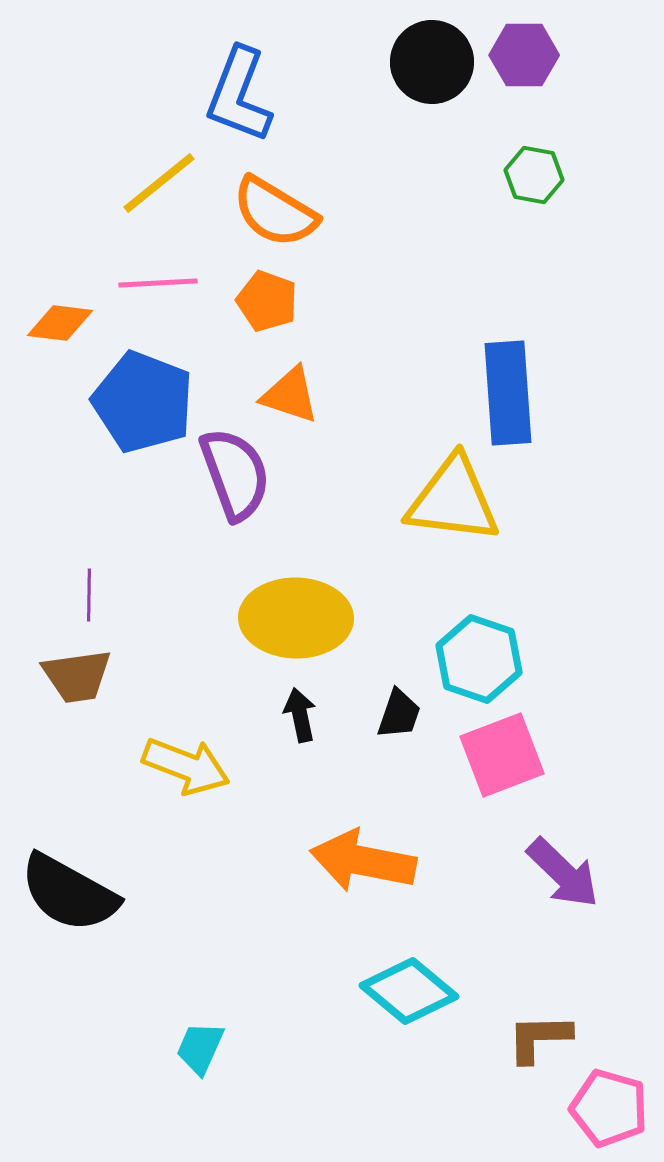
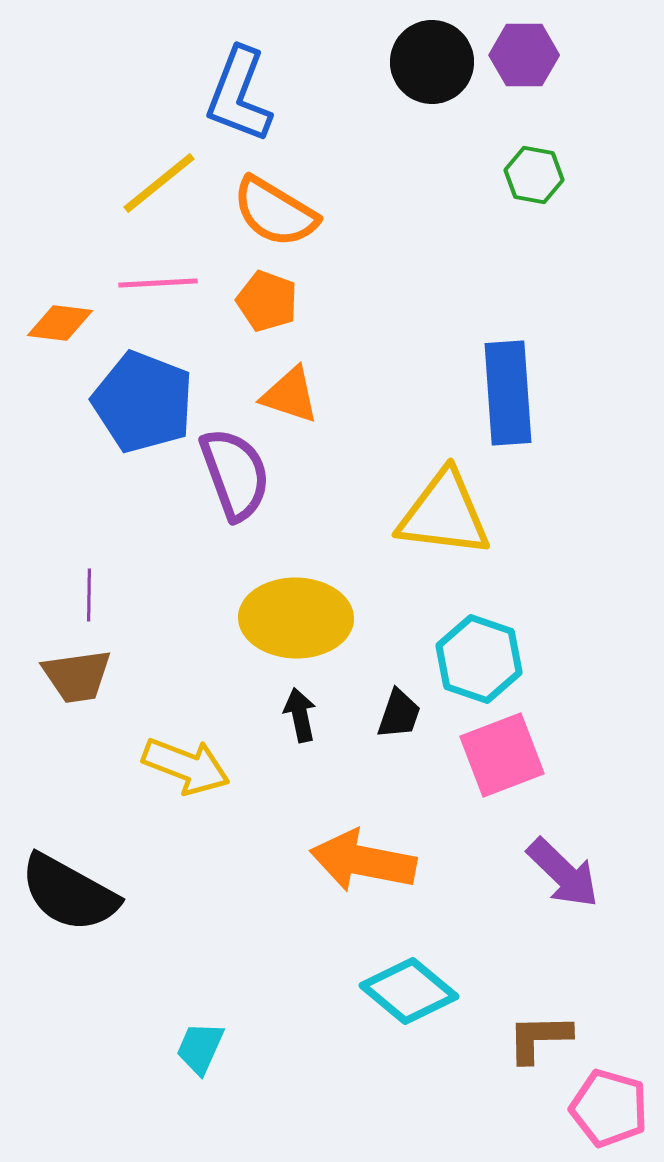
yellow triangle: moved 9 px left, 14 px down
